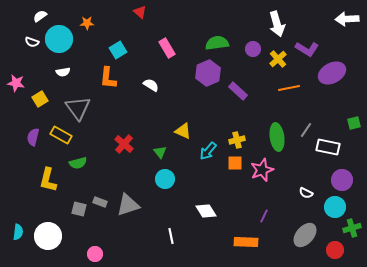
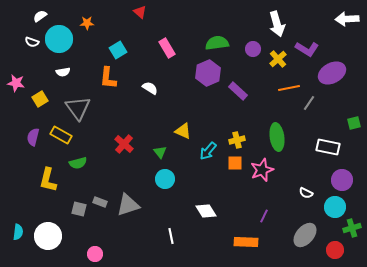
white semicircle at (151, 85): moved 1 px left, 3 px down
gray line at (306, 130): moved 3 px right, 27 px up
